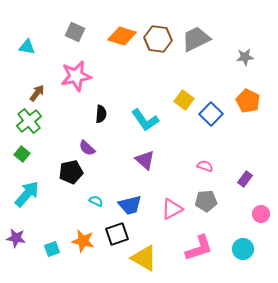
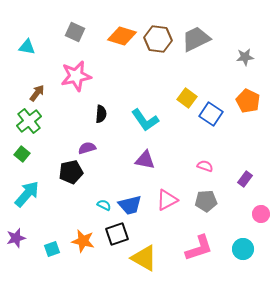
yellow square: moved 3 px right, 2 px up
blue square: rotated 10 degrees counterclockwise
purple semicircle: rotated 120 degrees clockwise
purple triangle: rotated 30 degrees counterclockwise
cyan semicircle: moved 8 px right, 4 px down
pink triangle: moved 5 px left, 9 px up
purple star: rotated 24 degrees counterclockwise
